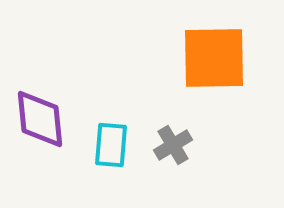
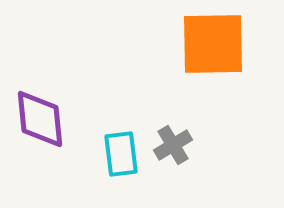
orange square: moved 1 px left, 14 px up
cyan rectangle: moved 10 px right, 9 px down; rotated 12 degrees counterclockwise
